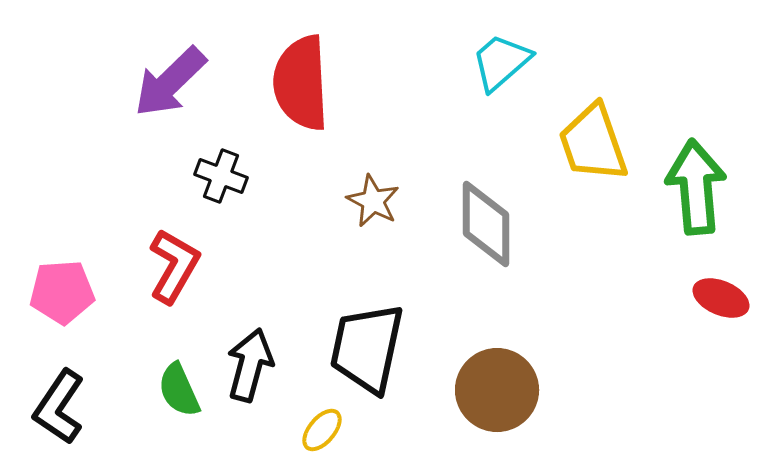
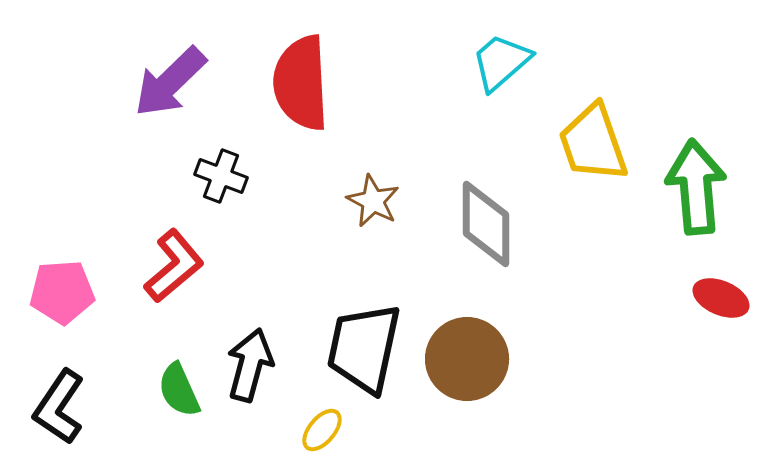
red L-shape: rotated 20 degrees clockwise
black trapezoid: moved 3 px left
brown circle: moved 30 px left, 31 px up
